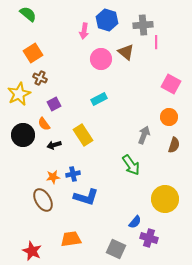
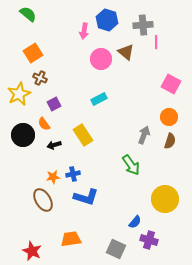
brown semicircle: moved 4 px left, 4 px up
purple cross: moved 2 px down
